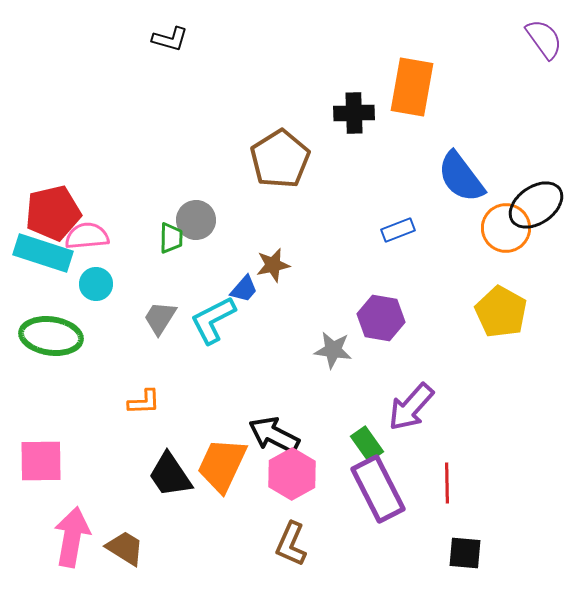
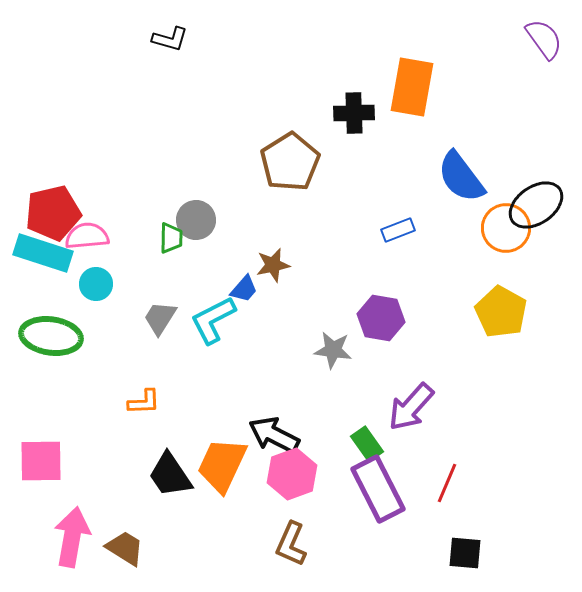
brown pentagon: moved 10 px right, 3 px down
pink hexagon: rotated 9 degrees clockwise
red line: rotated 24 degrees clockwise
